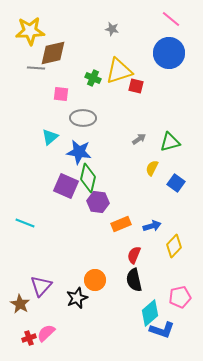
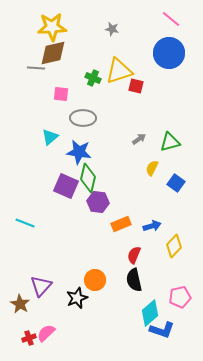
yellow star: moved 22 px right, 4 px up
